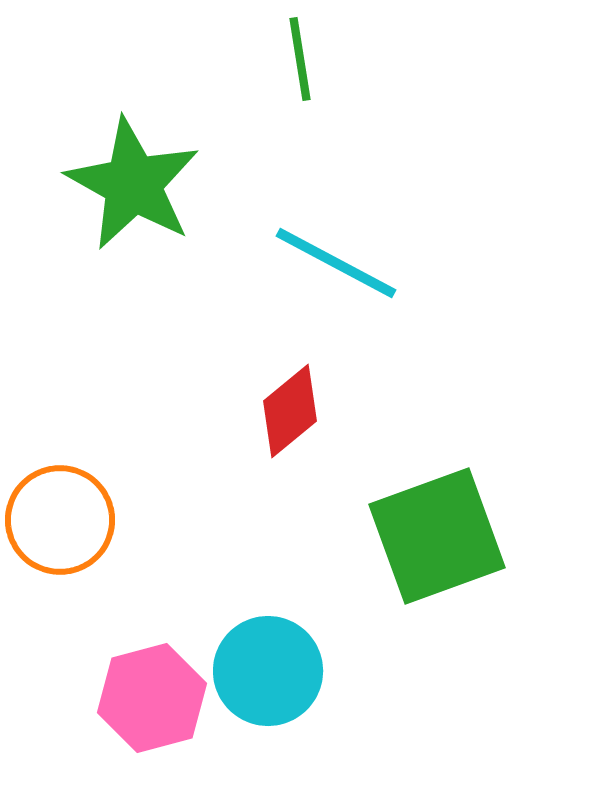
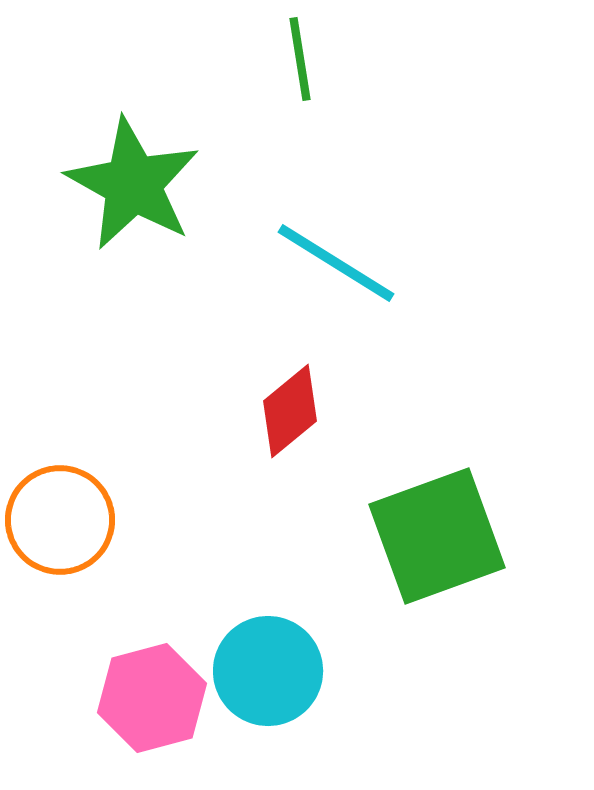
cyan line: rotated 4 degrees clockwise
